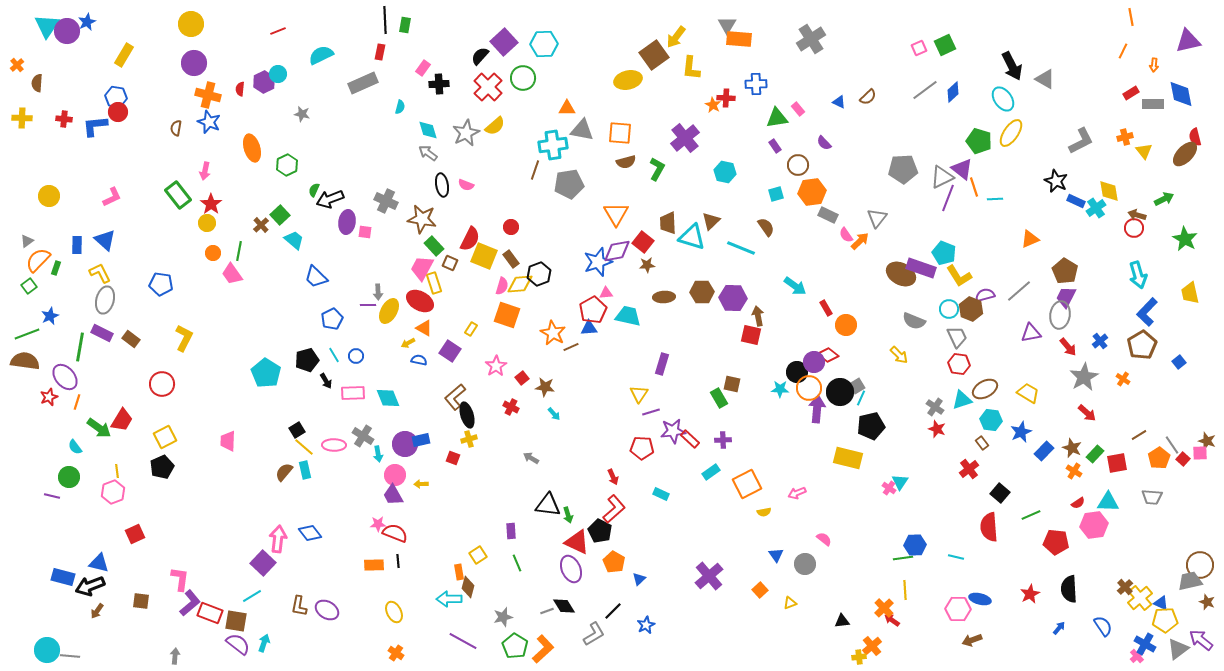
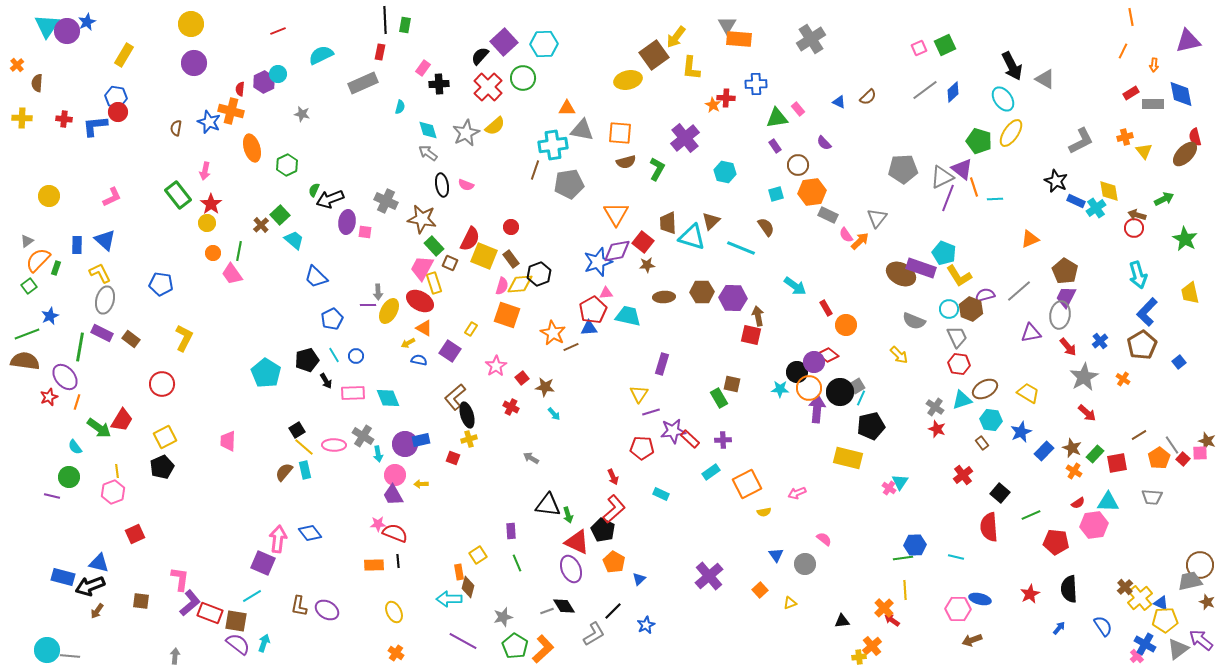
orange cross at (208, 95): moved 23 px right, 16 px down
red cross at (969, 469): moved 6 px left, 6 px down
black pentagon at (600, 531): moved 3 px right, 1 px up
purple square at (263, 563): rotated 20 degrees counterclockwise
